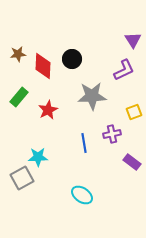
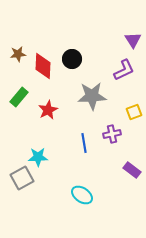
purple rectangle: moved 8 px down
